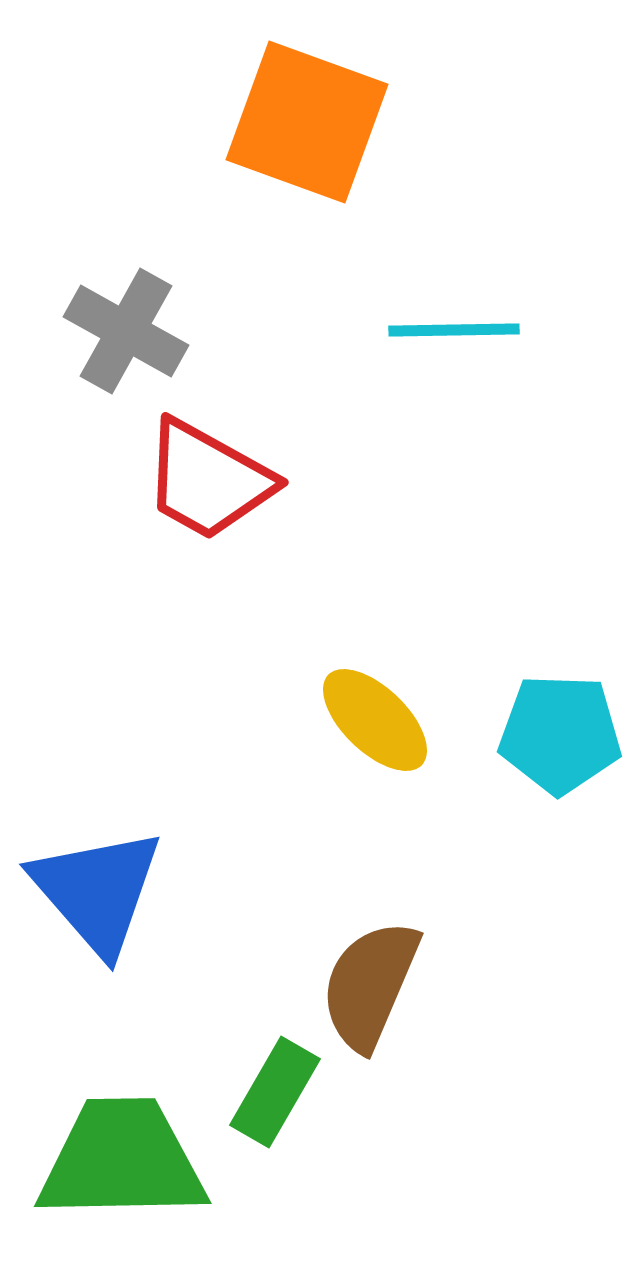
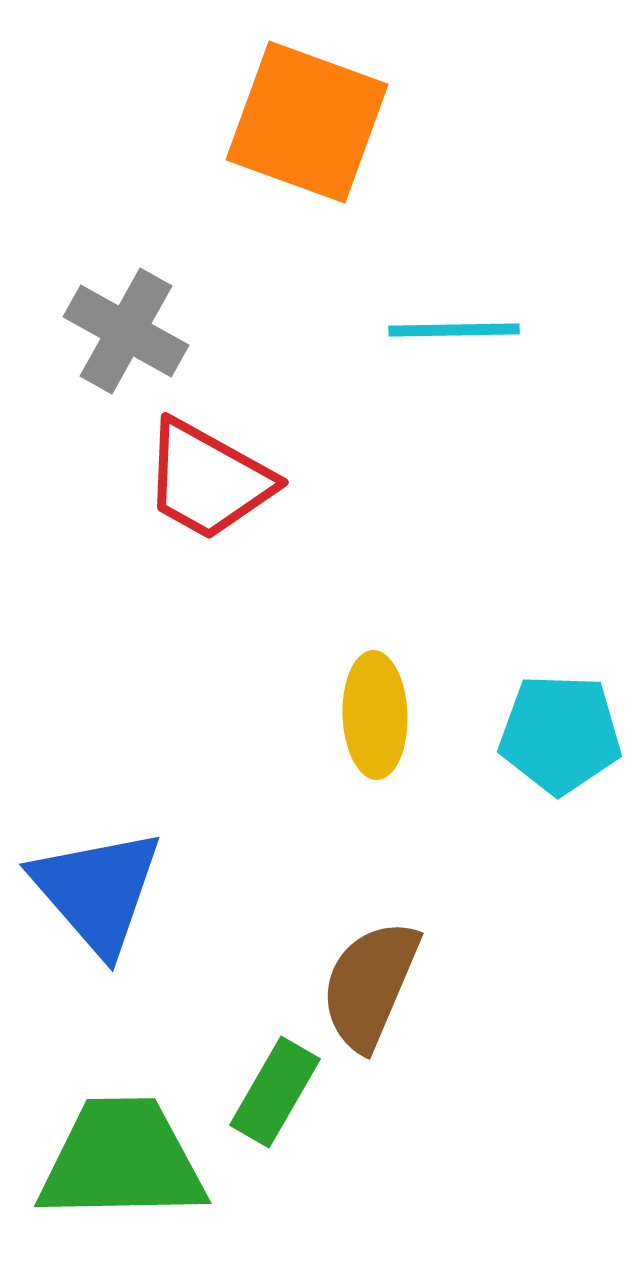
yellow ellipse: moved 5 px up; rotated 44 degrees clockwise
